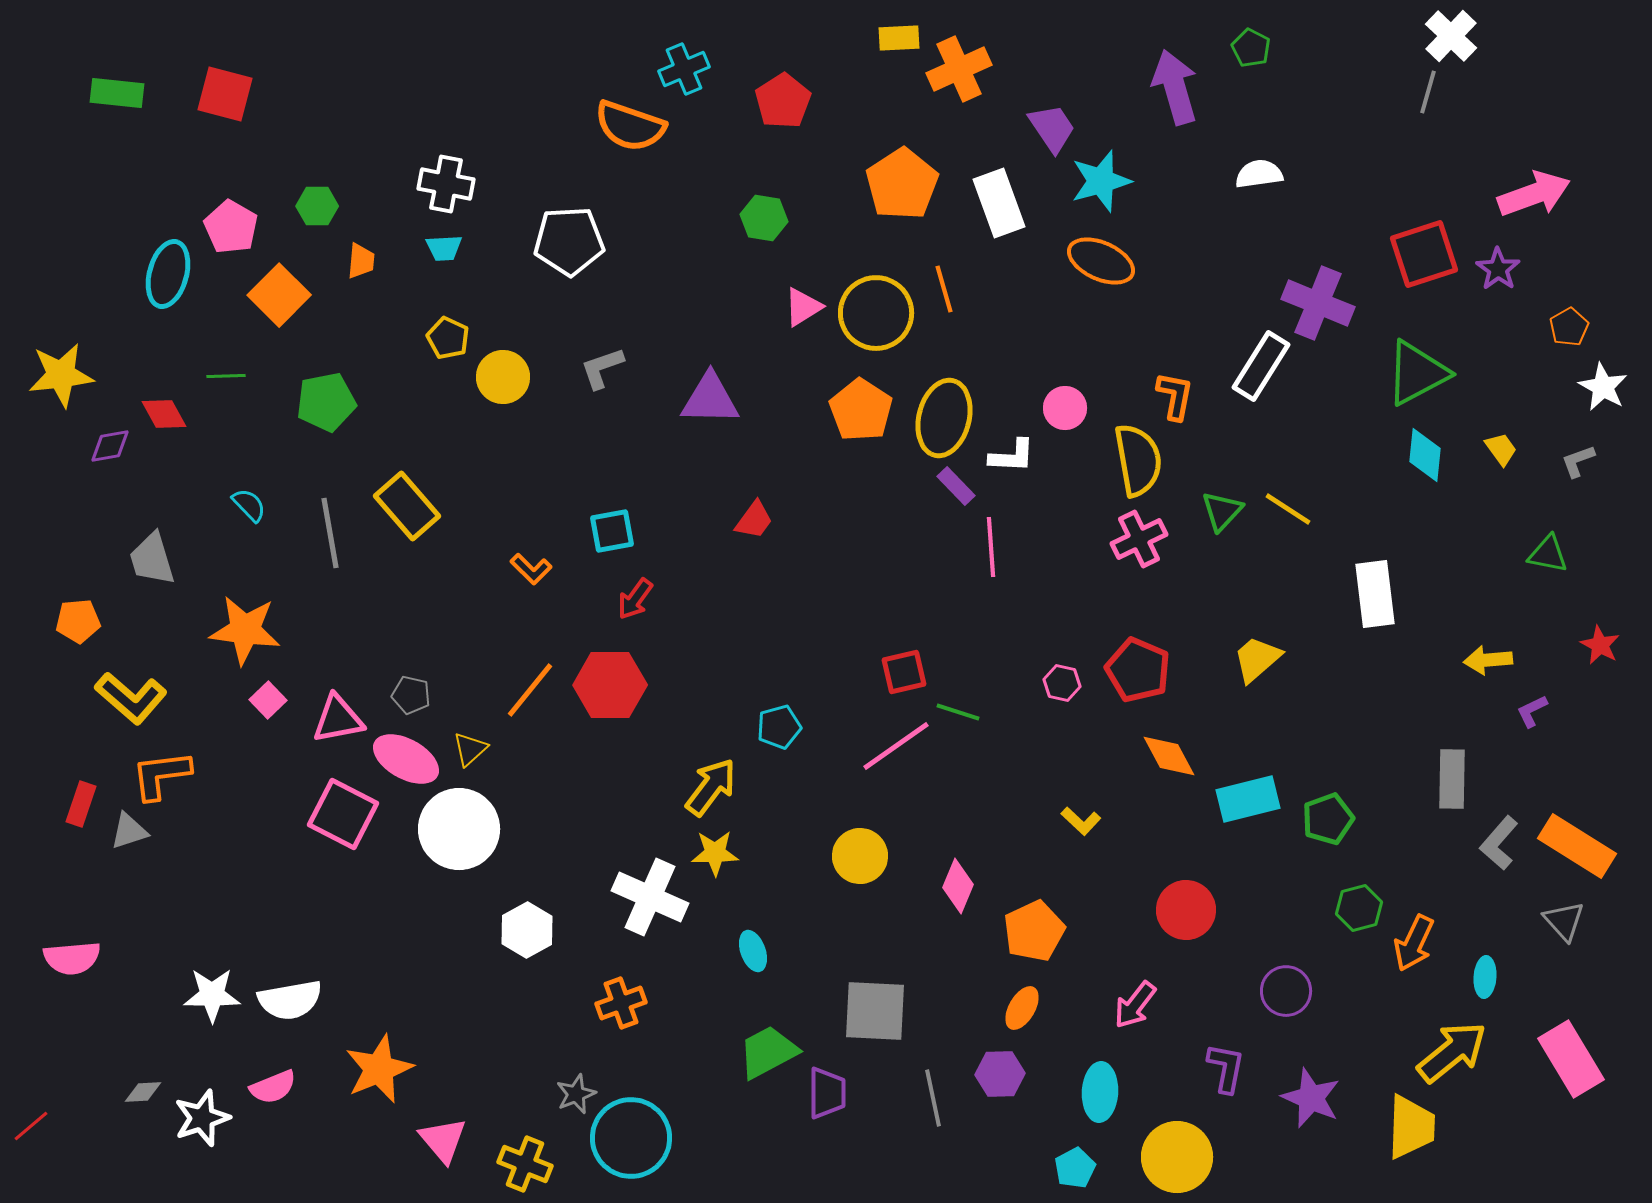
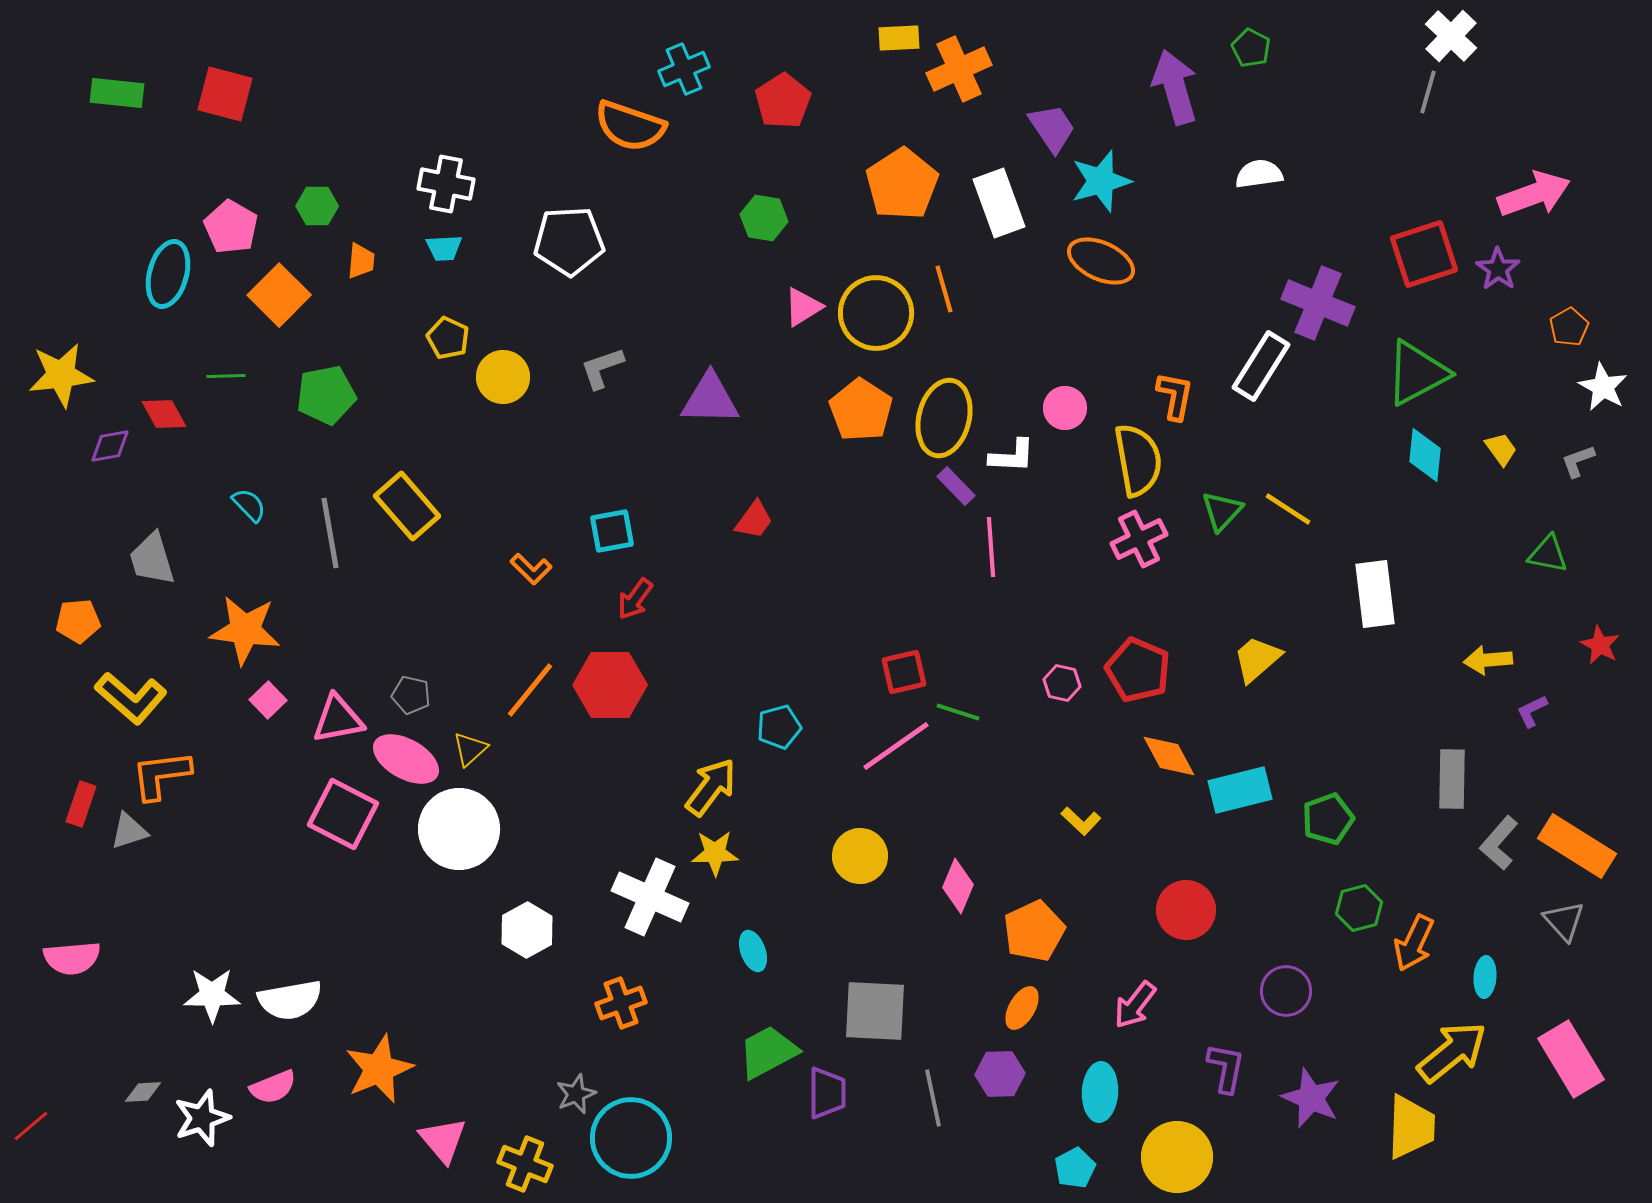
green pentagon at (326, 402): moved 7 px up
cyan rectangle at (1248, 799): moved 8 px left, 9 px up
